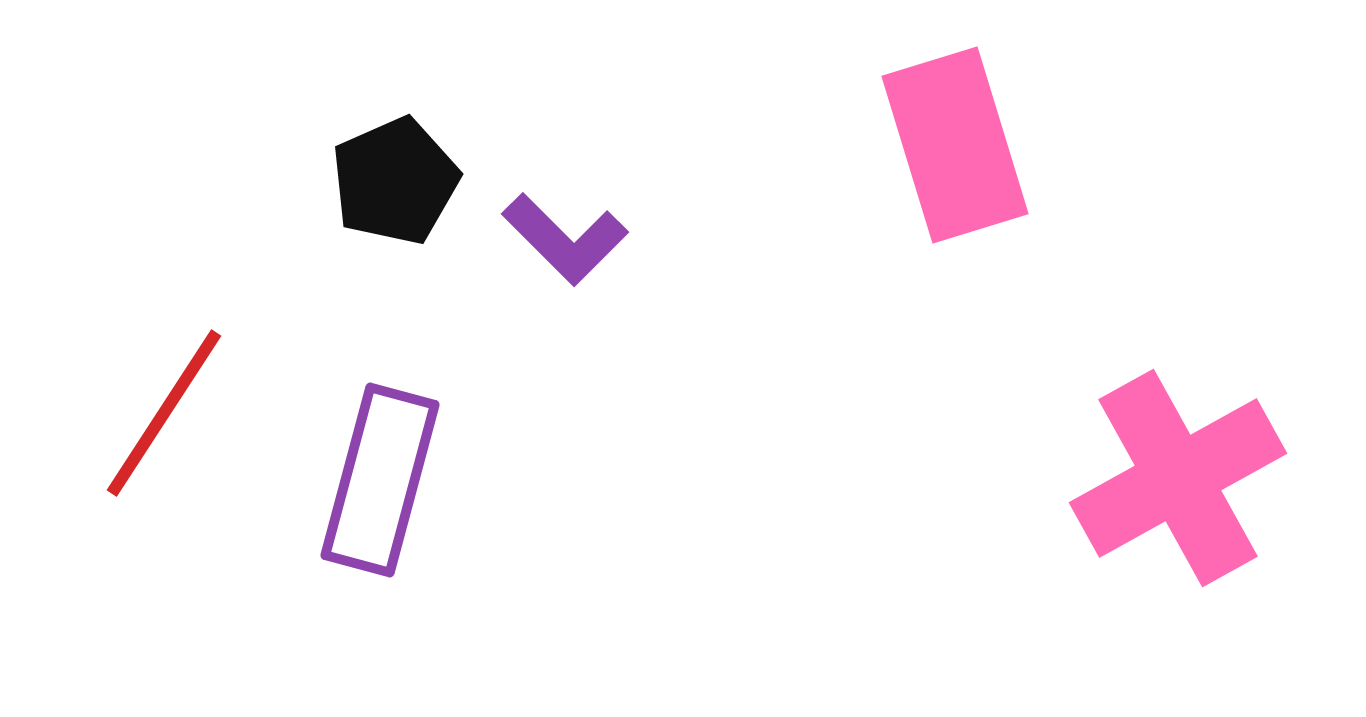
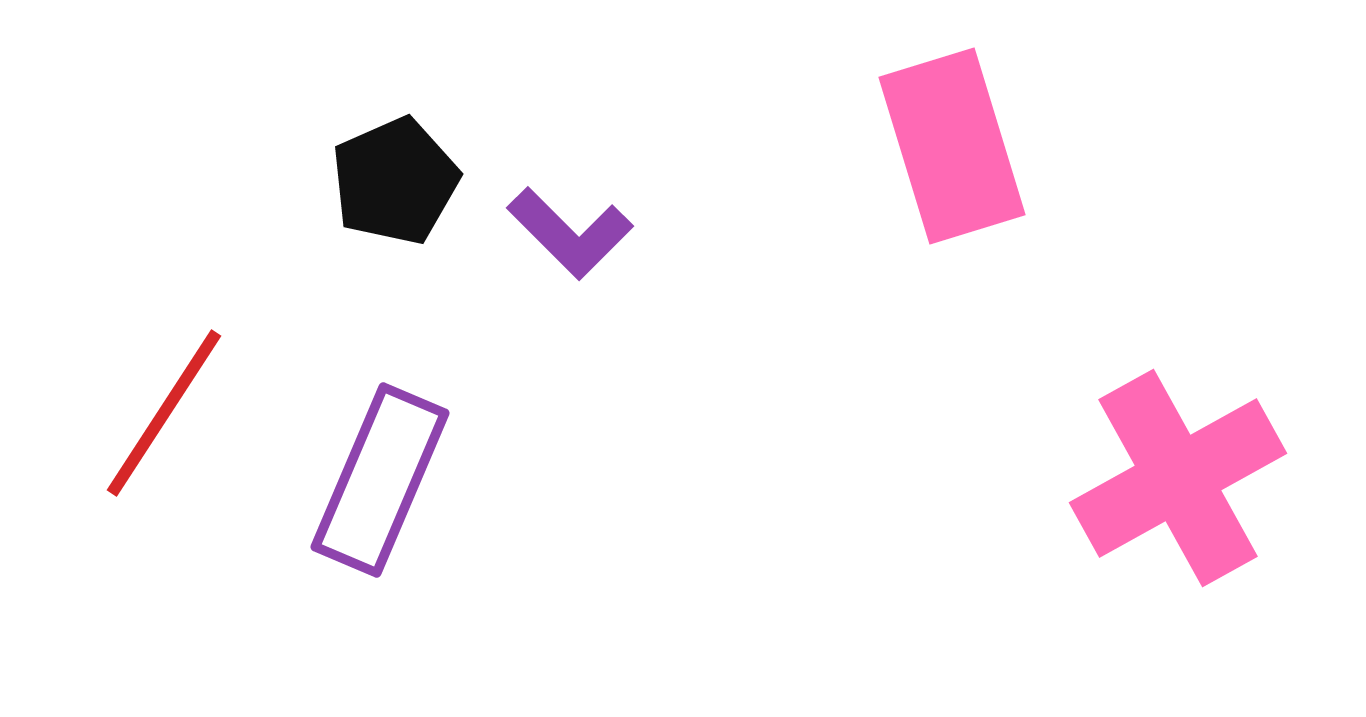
pink rectangle: moved 3 px left, 1 px down
purple L-shape: moved 5 px right, 6 px up
purple rectangle: rotated 8 degrees clockwise
